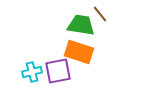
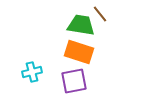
purple square: moved 16 px right, 10 px down
